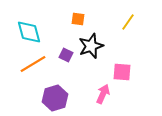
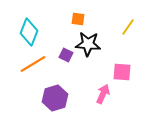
yellow line: moved 5 px down
cyan diamond: rotated 36 degrees clockwise
black star: moved 3 px left, 2 px up; rotated 25 degrees clockwise
